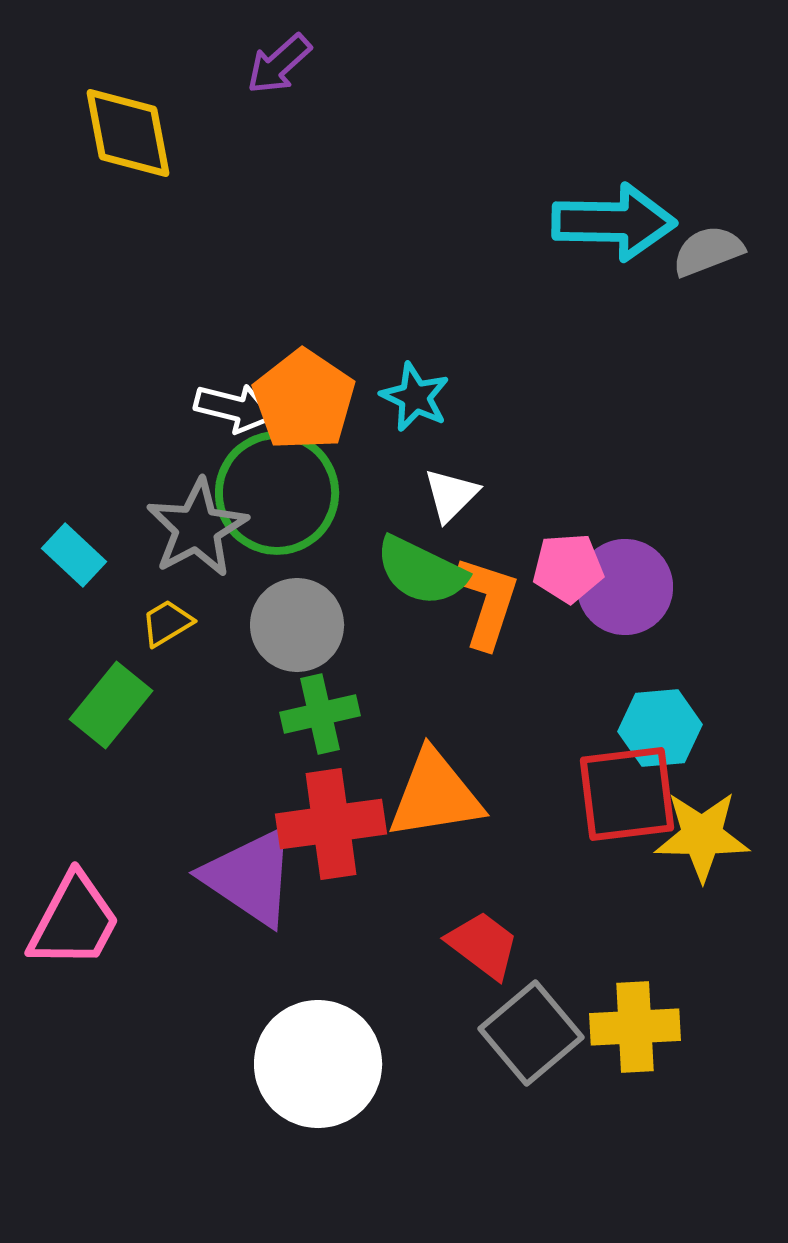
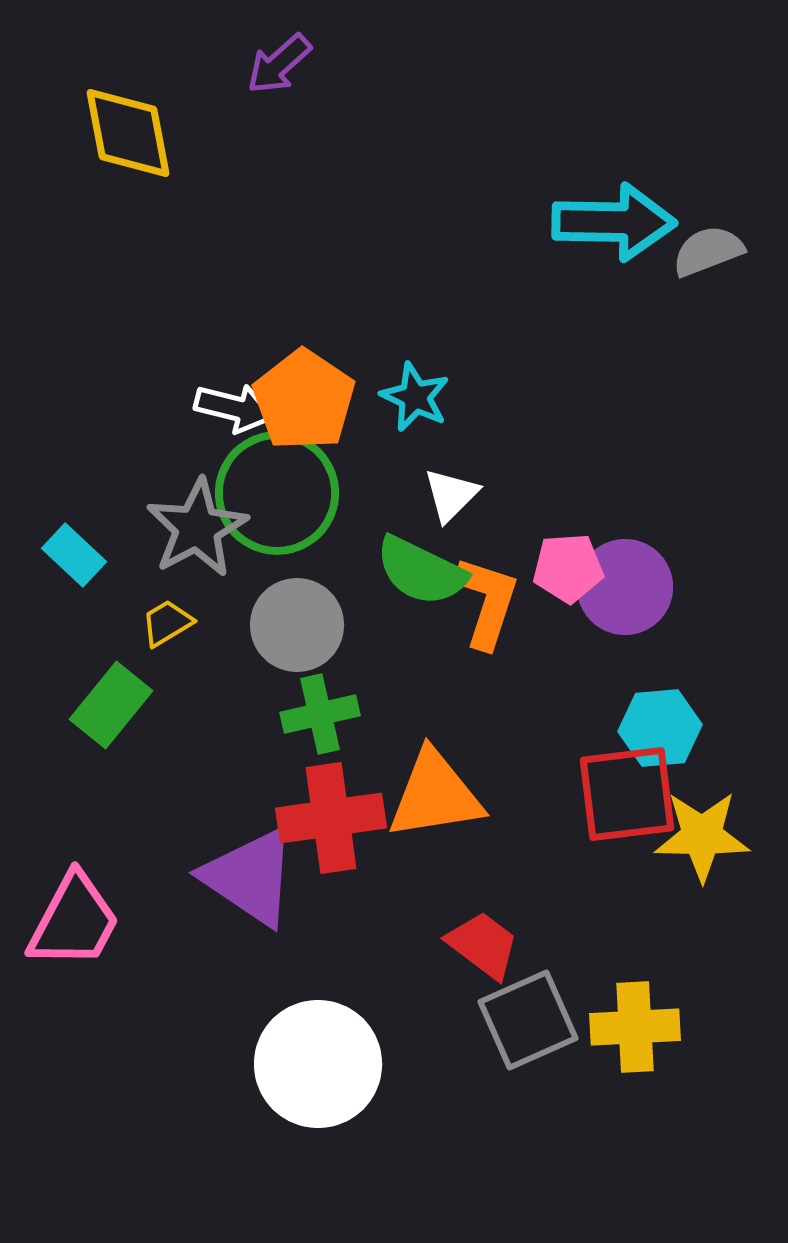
red cross: moved 6 px up
gray square: moved 3 px left, 13 px up; rotated 16 degrees clockwise
